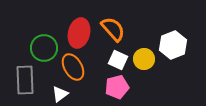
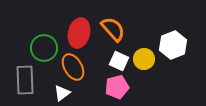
white square: moved 1 px right, 1 px down
white triangle: moved 2 px right, 1 px up
